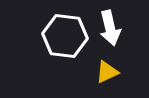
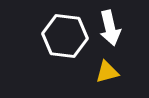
yellow triangle: rotated 10 degrees clockwise
